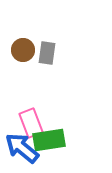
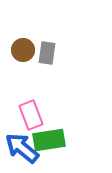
pink rectangle: moved 8 px up
